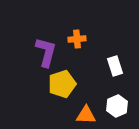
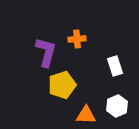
yellow pentagon: moved 1 px down
